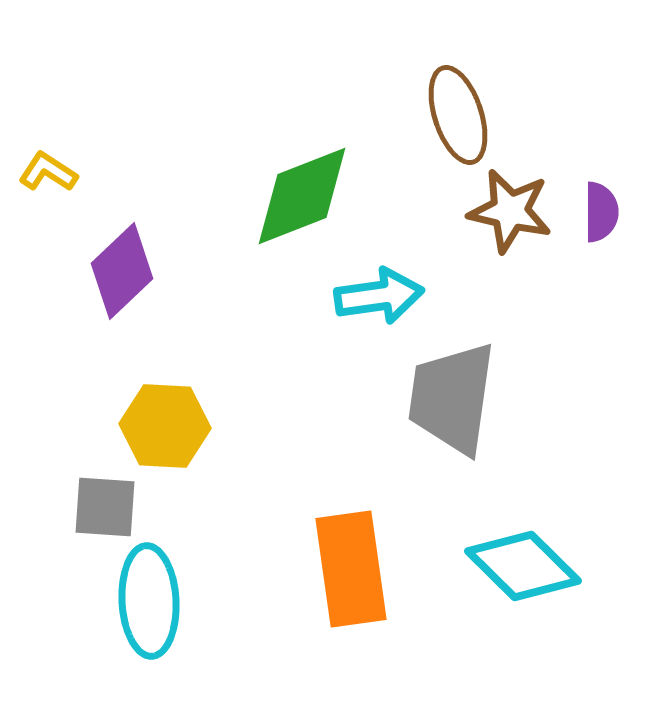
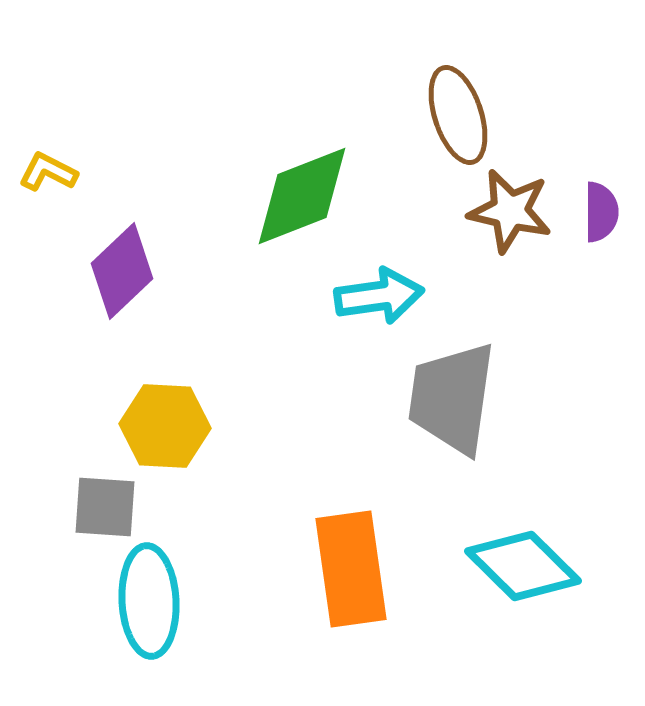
yellow L-shape: rotated 6 degrees counterclockwise
